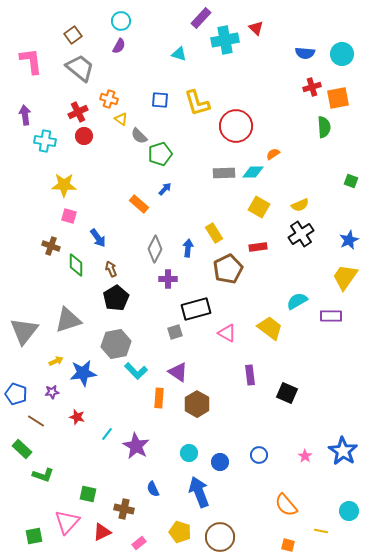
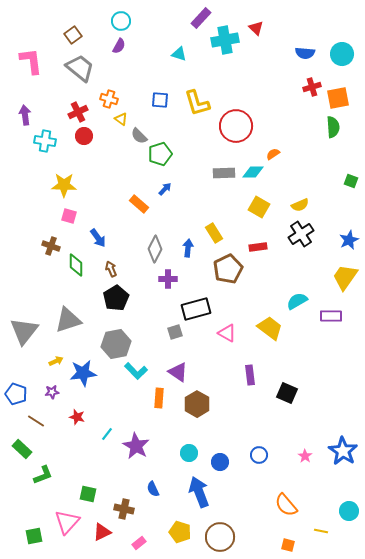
green semicircle at (324, 127): moved 9 px right
green L-shape at (43, 475): rotated 40 degrees counterclockwise
